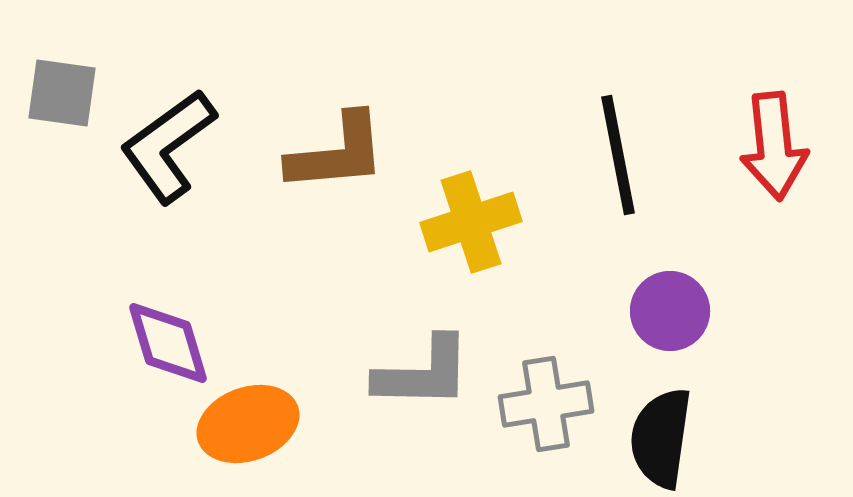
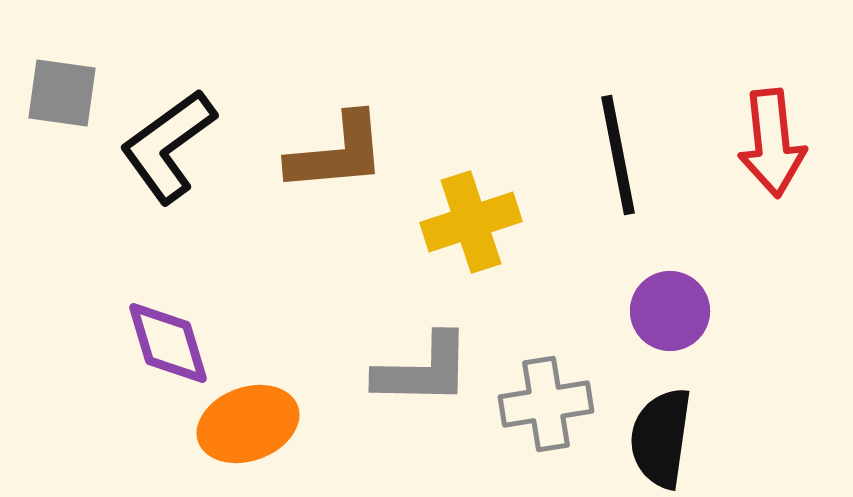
red arrow: moved 2 px left, 3 px up
gray L-shape: moved 3 px up
